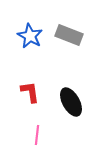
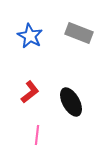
gray rectangle: moved 10 px right, 2 px up
red L-shape: rotated 60 degrees clockwise
